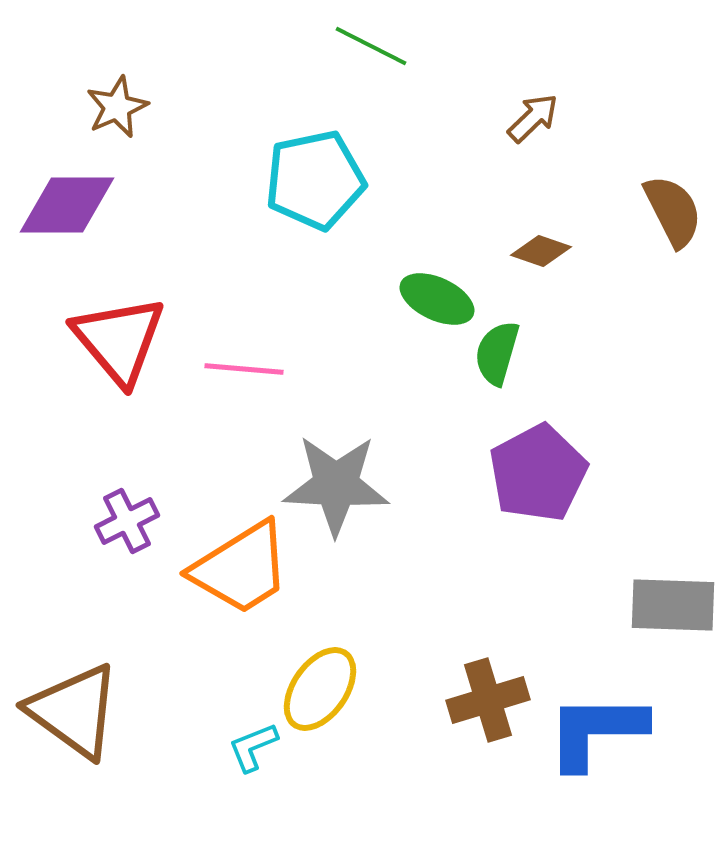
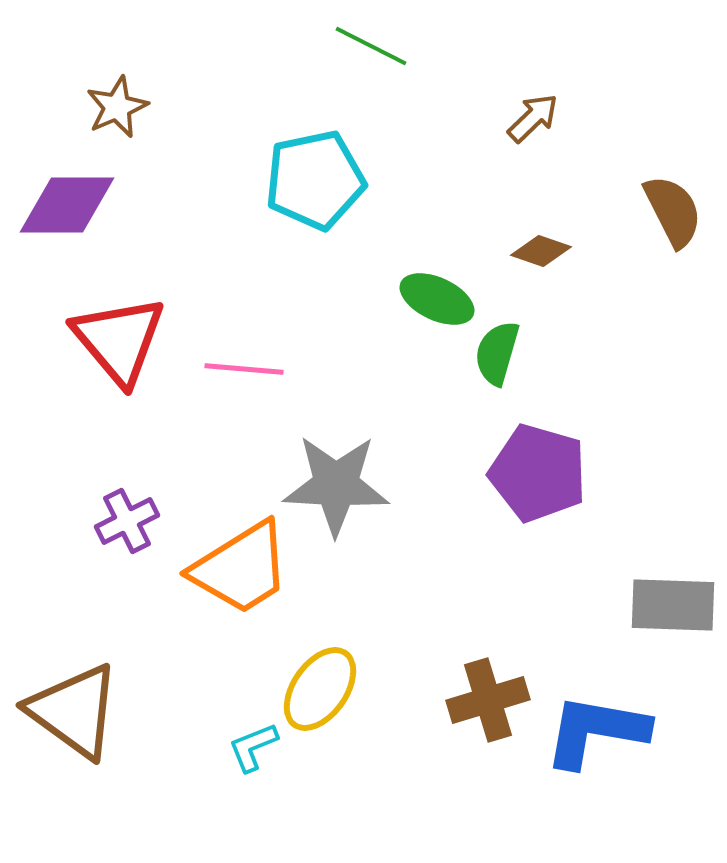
purple pentagon: rotated 28 degrees counterclockwise
blue L-shape: rotated 10 degrees clockwise
